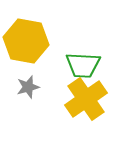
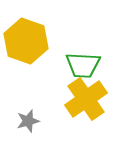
yellow hexagon: rotated 9 degrees clockwise
gray star: moved 34 px down
